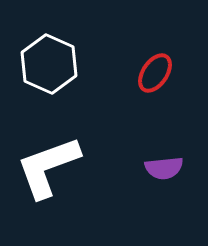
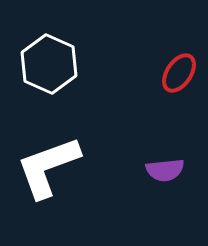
red ellipse: moved 24 px right
purple semicircle: moved 1 px right, 2 px down
